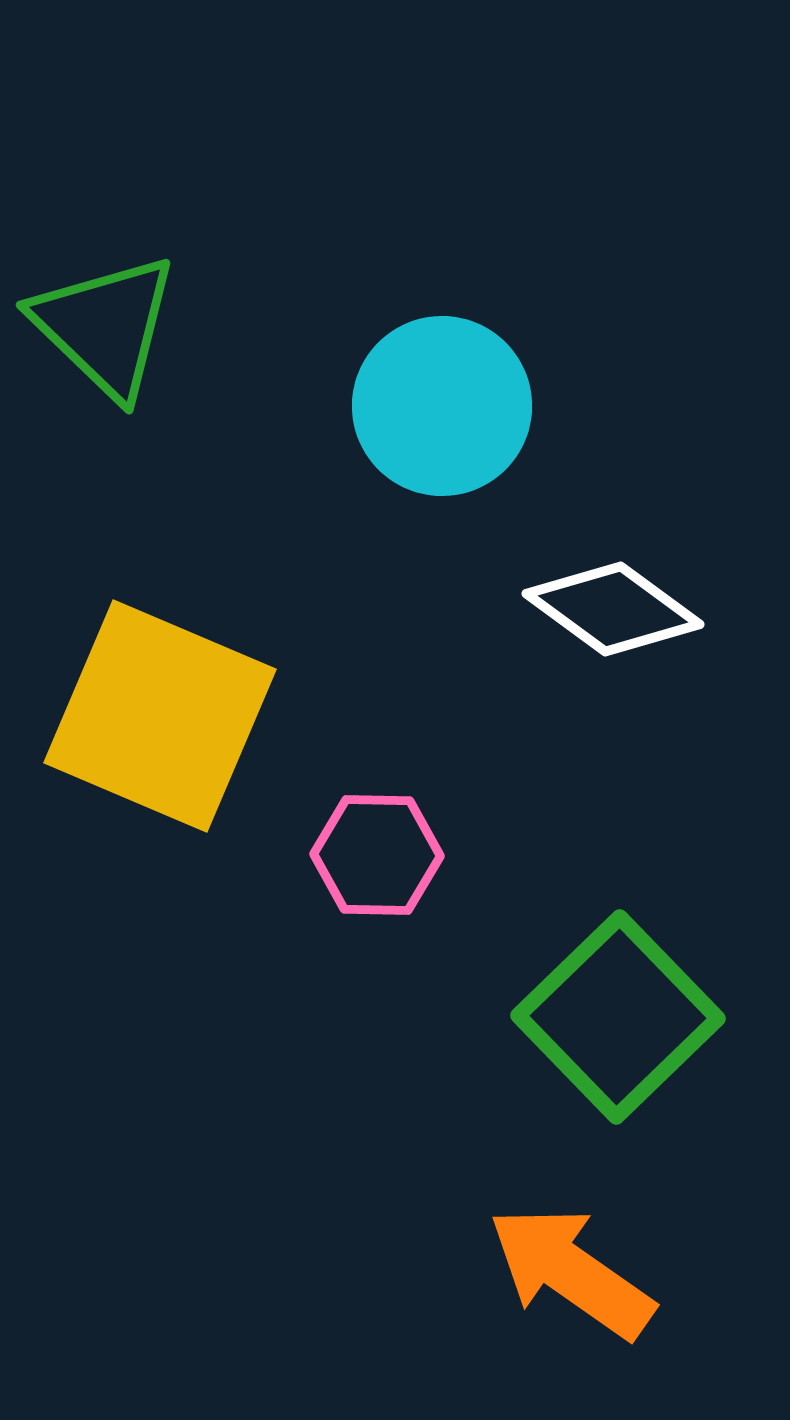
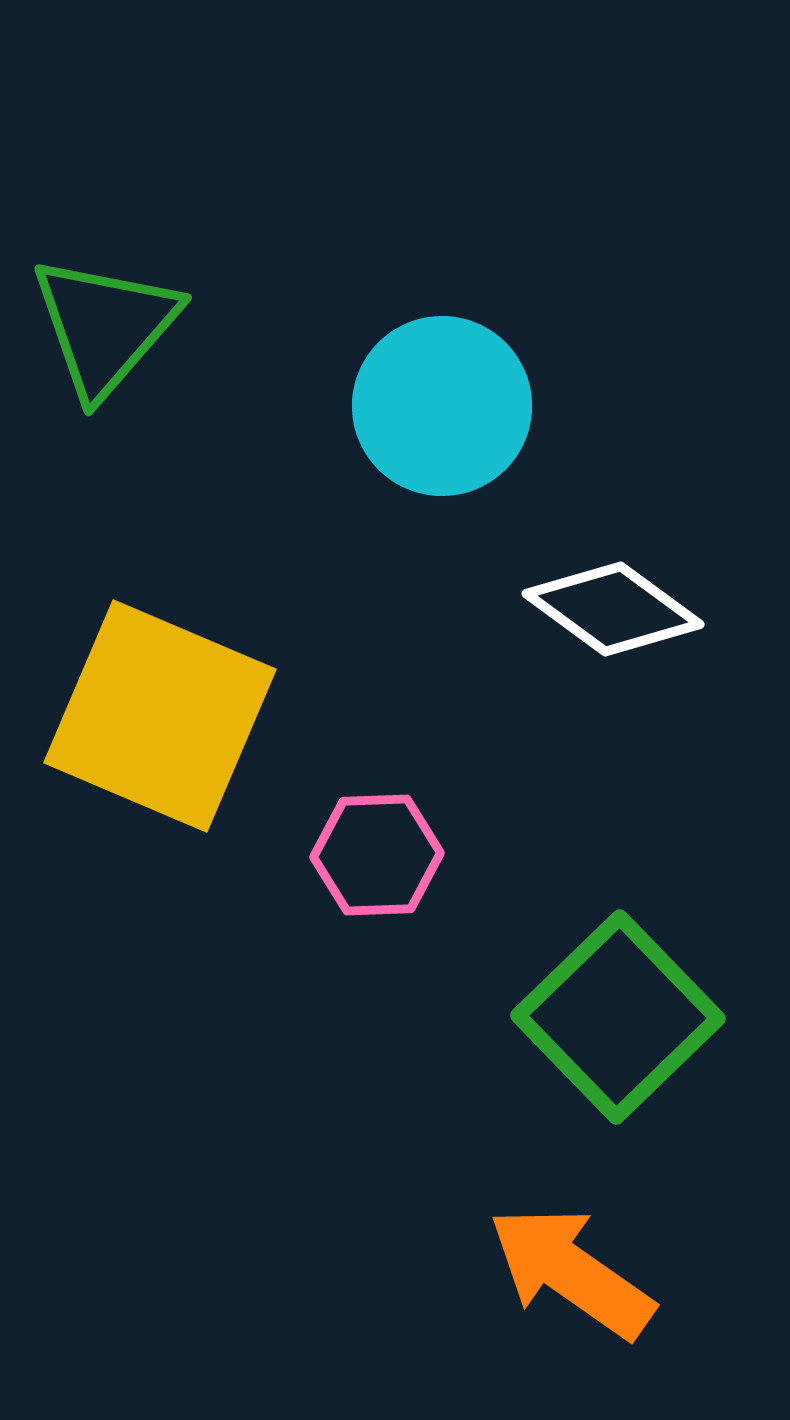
green triangle: rotated 27 degrees clockwise
pink hexagon: rotated 3 degrees counterclockwise
